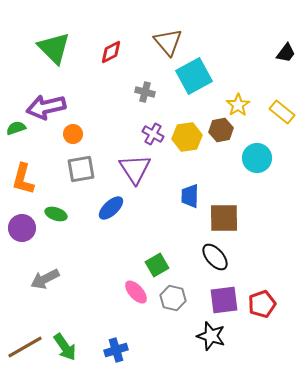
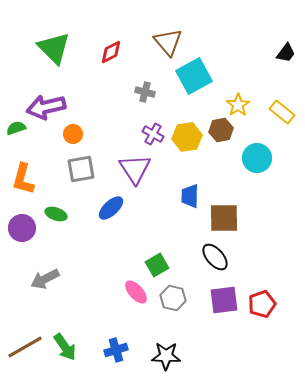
black star: moved 45 px left, 20 px down; rotated 16 degrees counterclockwise
